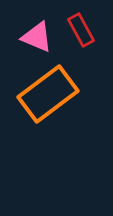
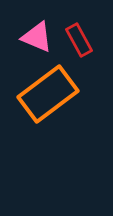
red rectangle: moved 2 px left, 10 px down
